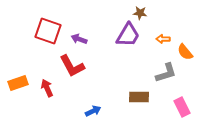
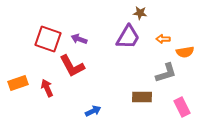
red square: moved 8 px down
purple trapezoid: moved 2 px down
orange semicircle: rotated 60 degrees counterclockwise
brown rectangle: moved 3 px right
